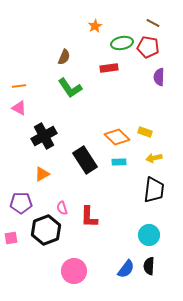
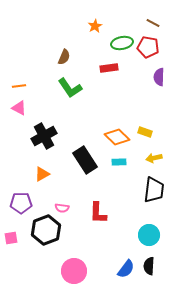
pink semicircle: rotated 64 degrees counterclockwise
red L-shape: moved 9 px right, 4 px up
